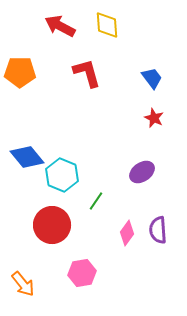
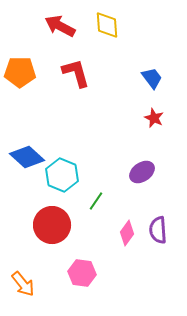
red L-shape: moved 11 px left
blue diamond: rotated 8 degrees counterclockwise
pink hexagon: rotated 16 degrees clockwise
